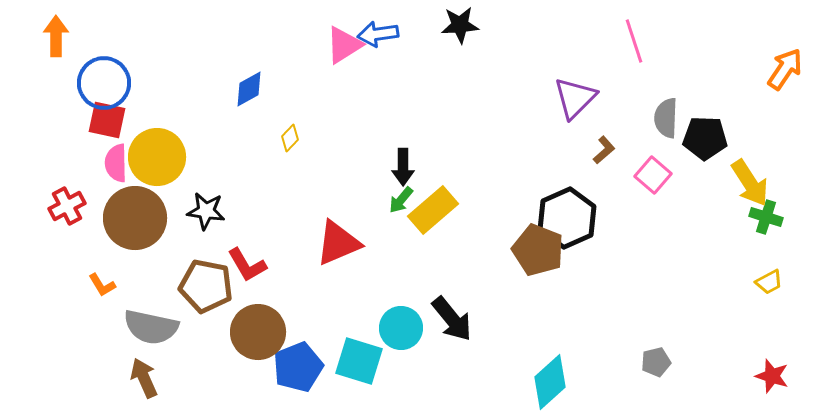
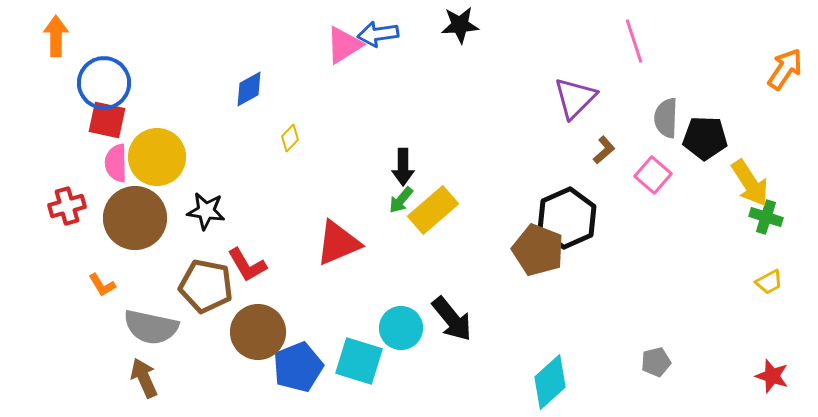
red cross at (67, 206): rotated 12 degrees clockwise
